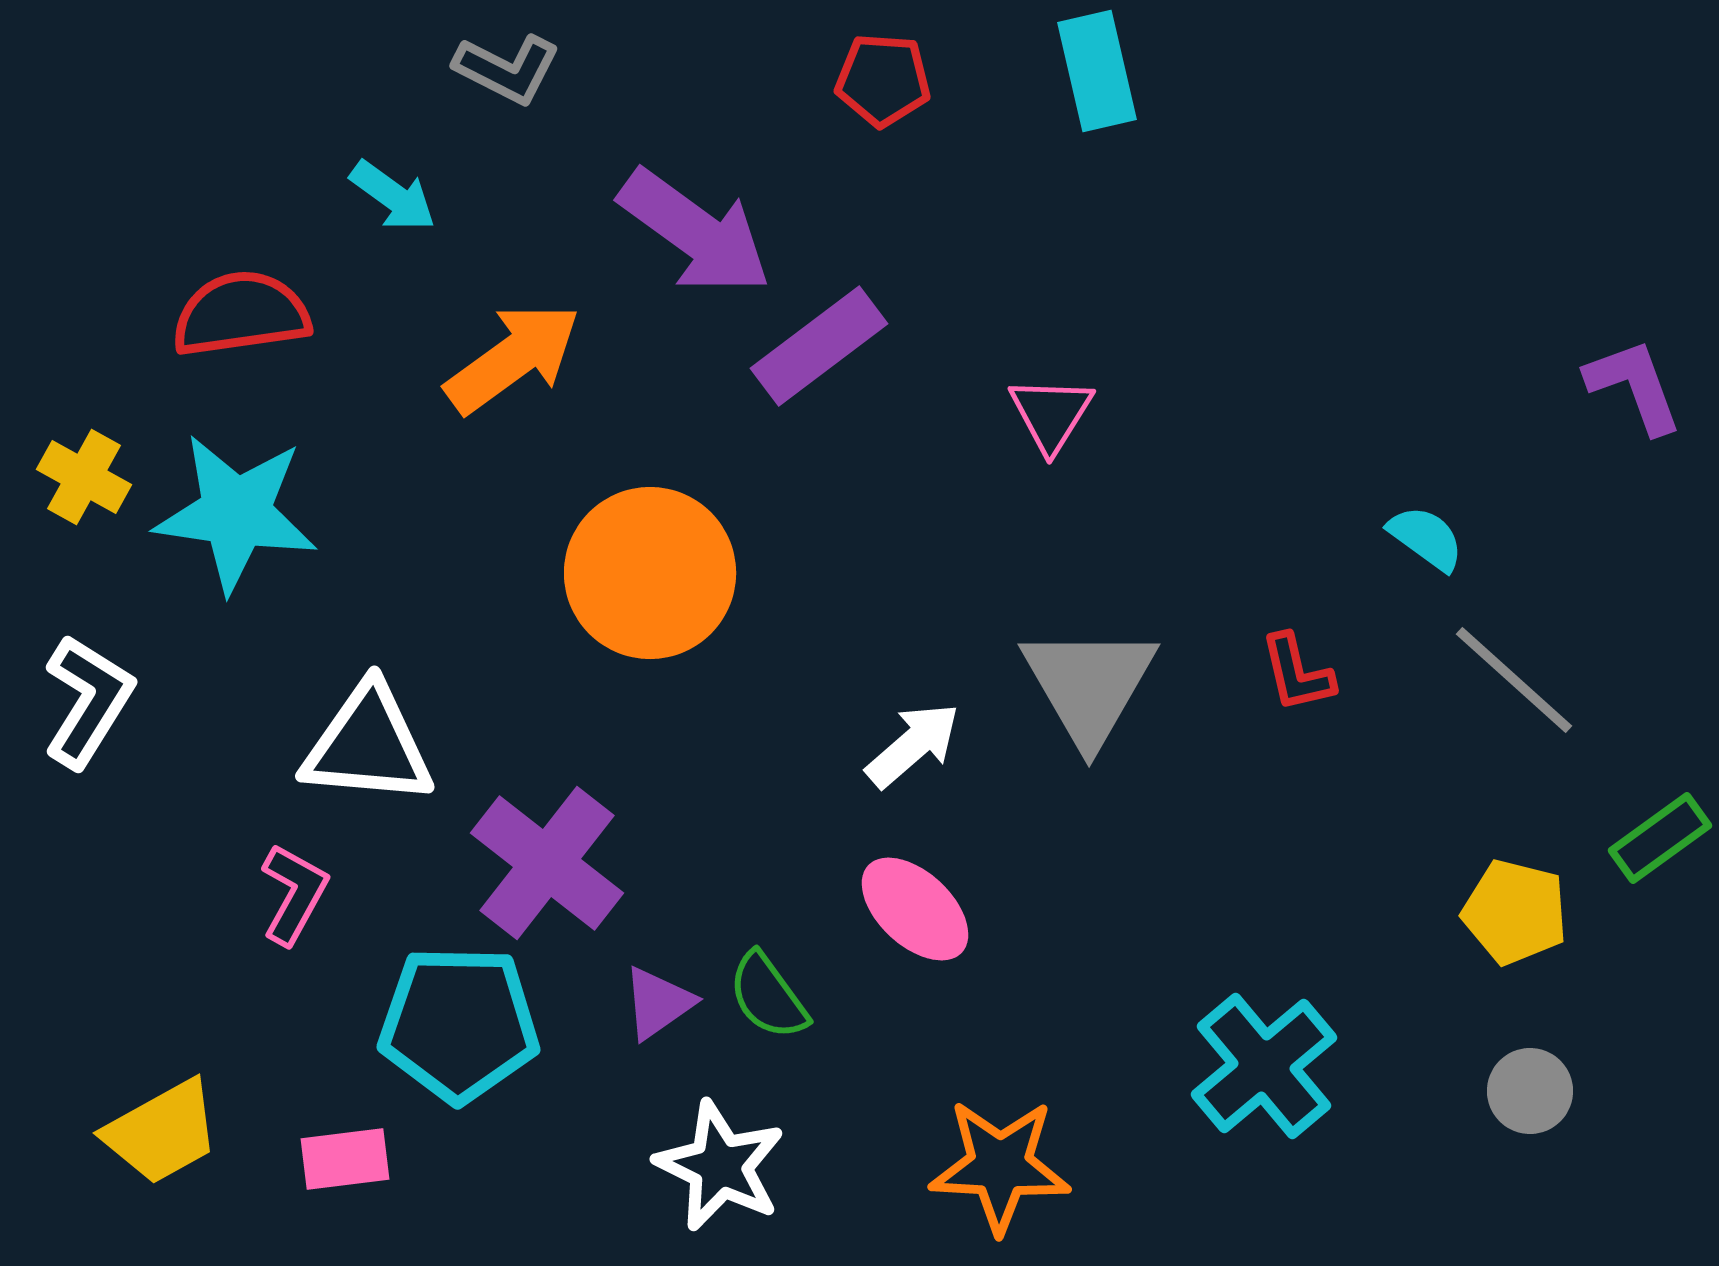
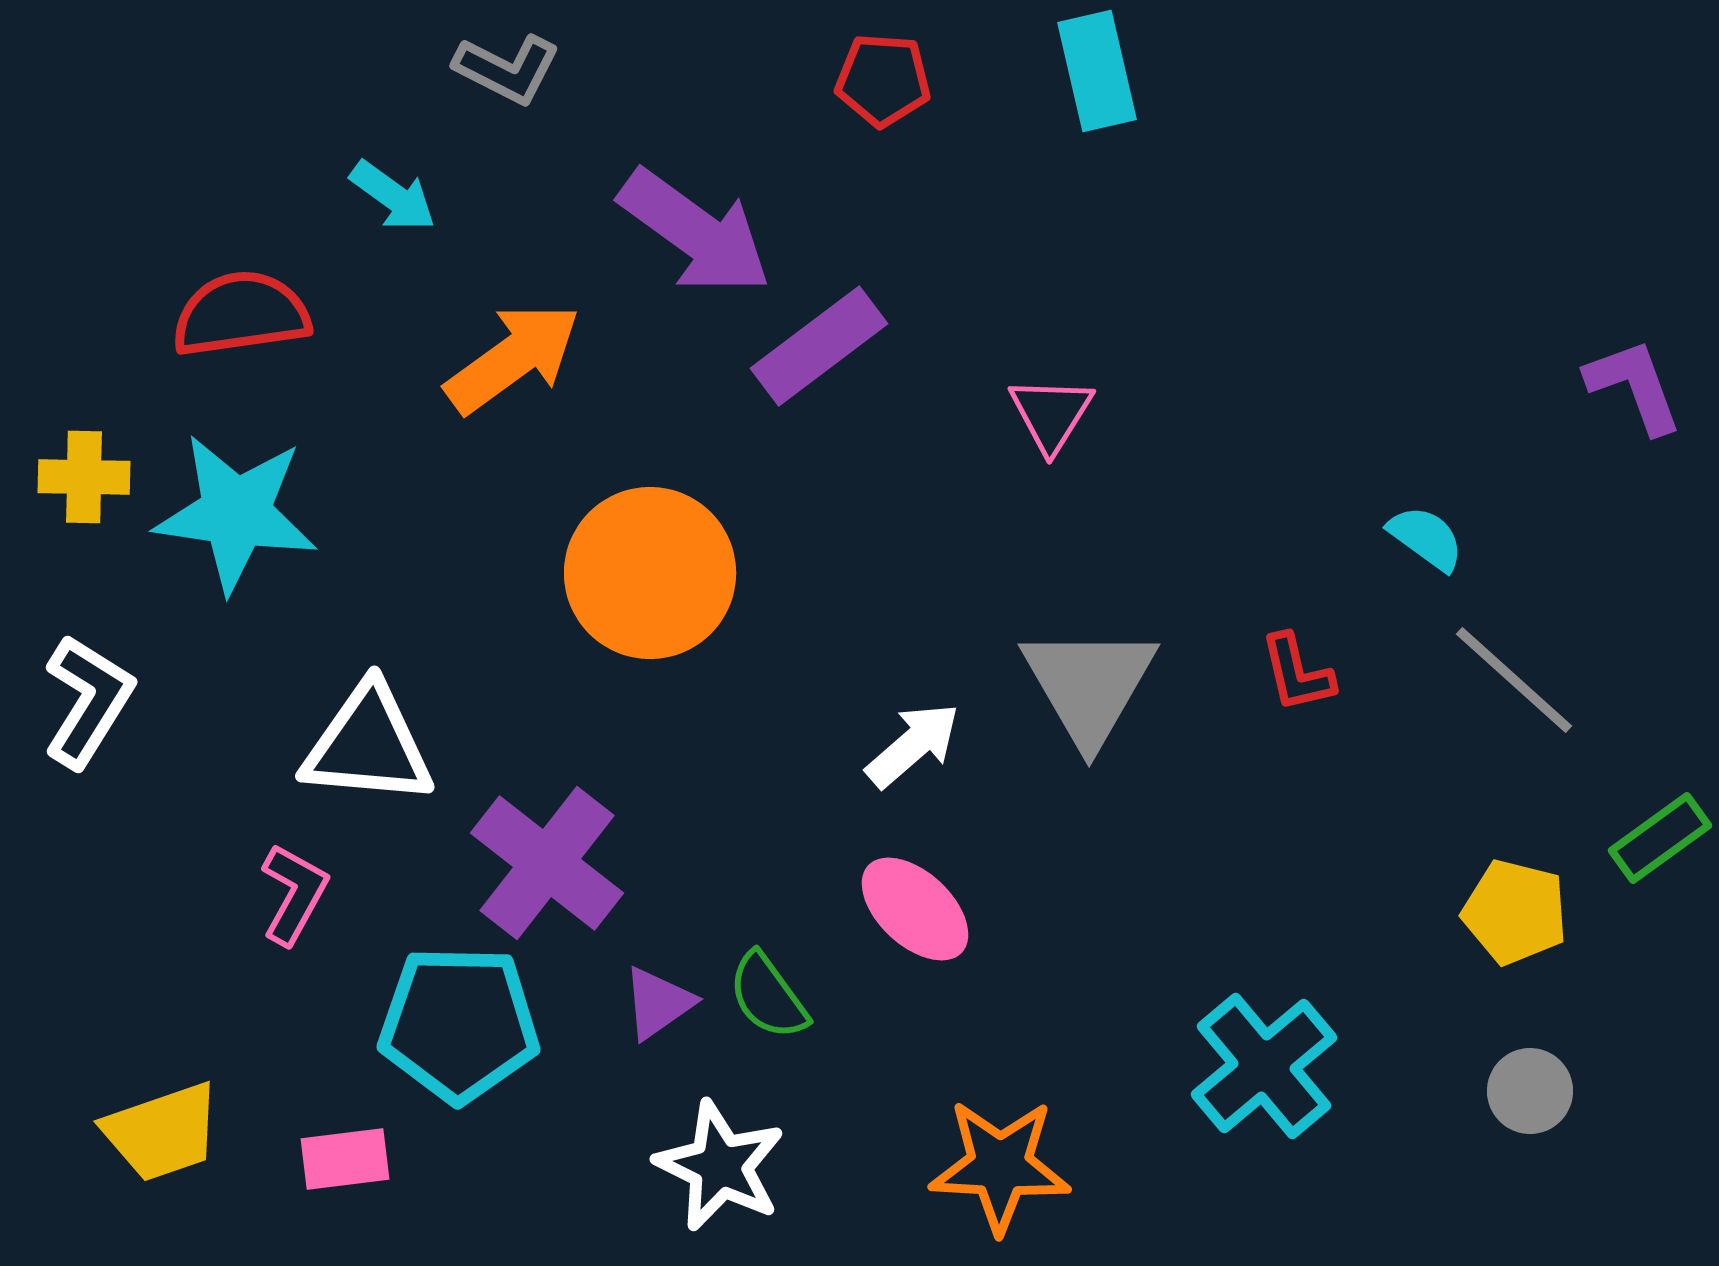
yellow cross: rotated 28 degrees counterclockwise
yellow trapezoid: rotated 10 degrees clockwise
